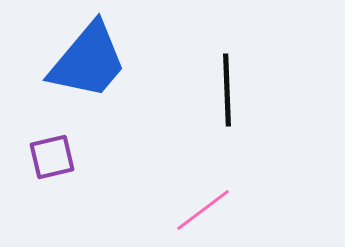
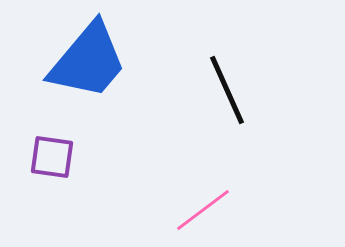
black line: rotated 22 degrees counterclockwise
purple square: rotated 21 degrees clockwise
